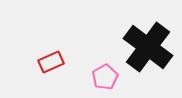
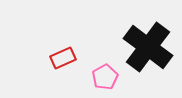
red rectangle: moved 12 px right, 4 px up
